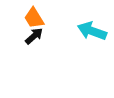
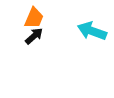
orange trapezoid: rotated 125 degrees counterclockwise
